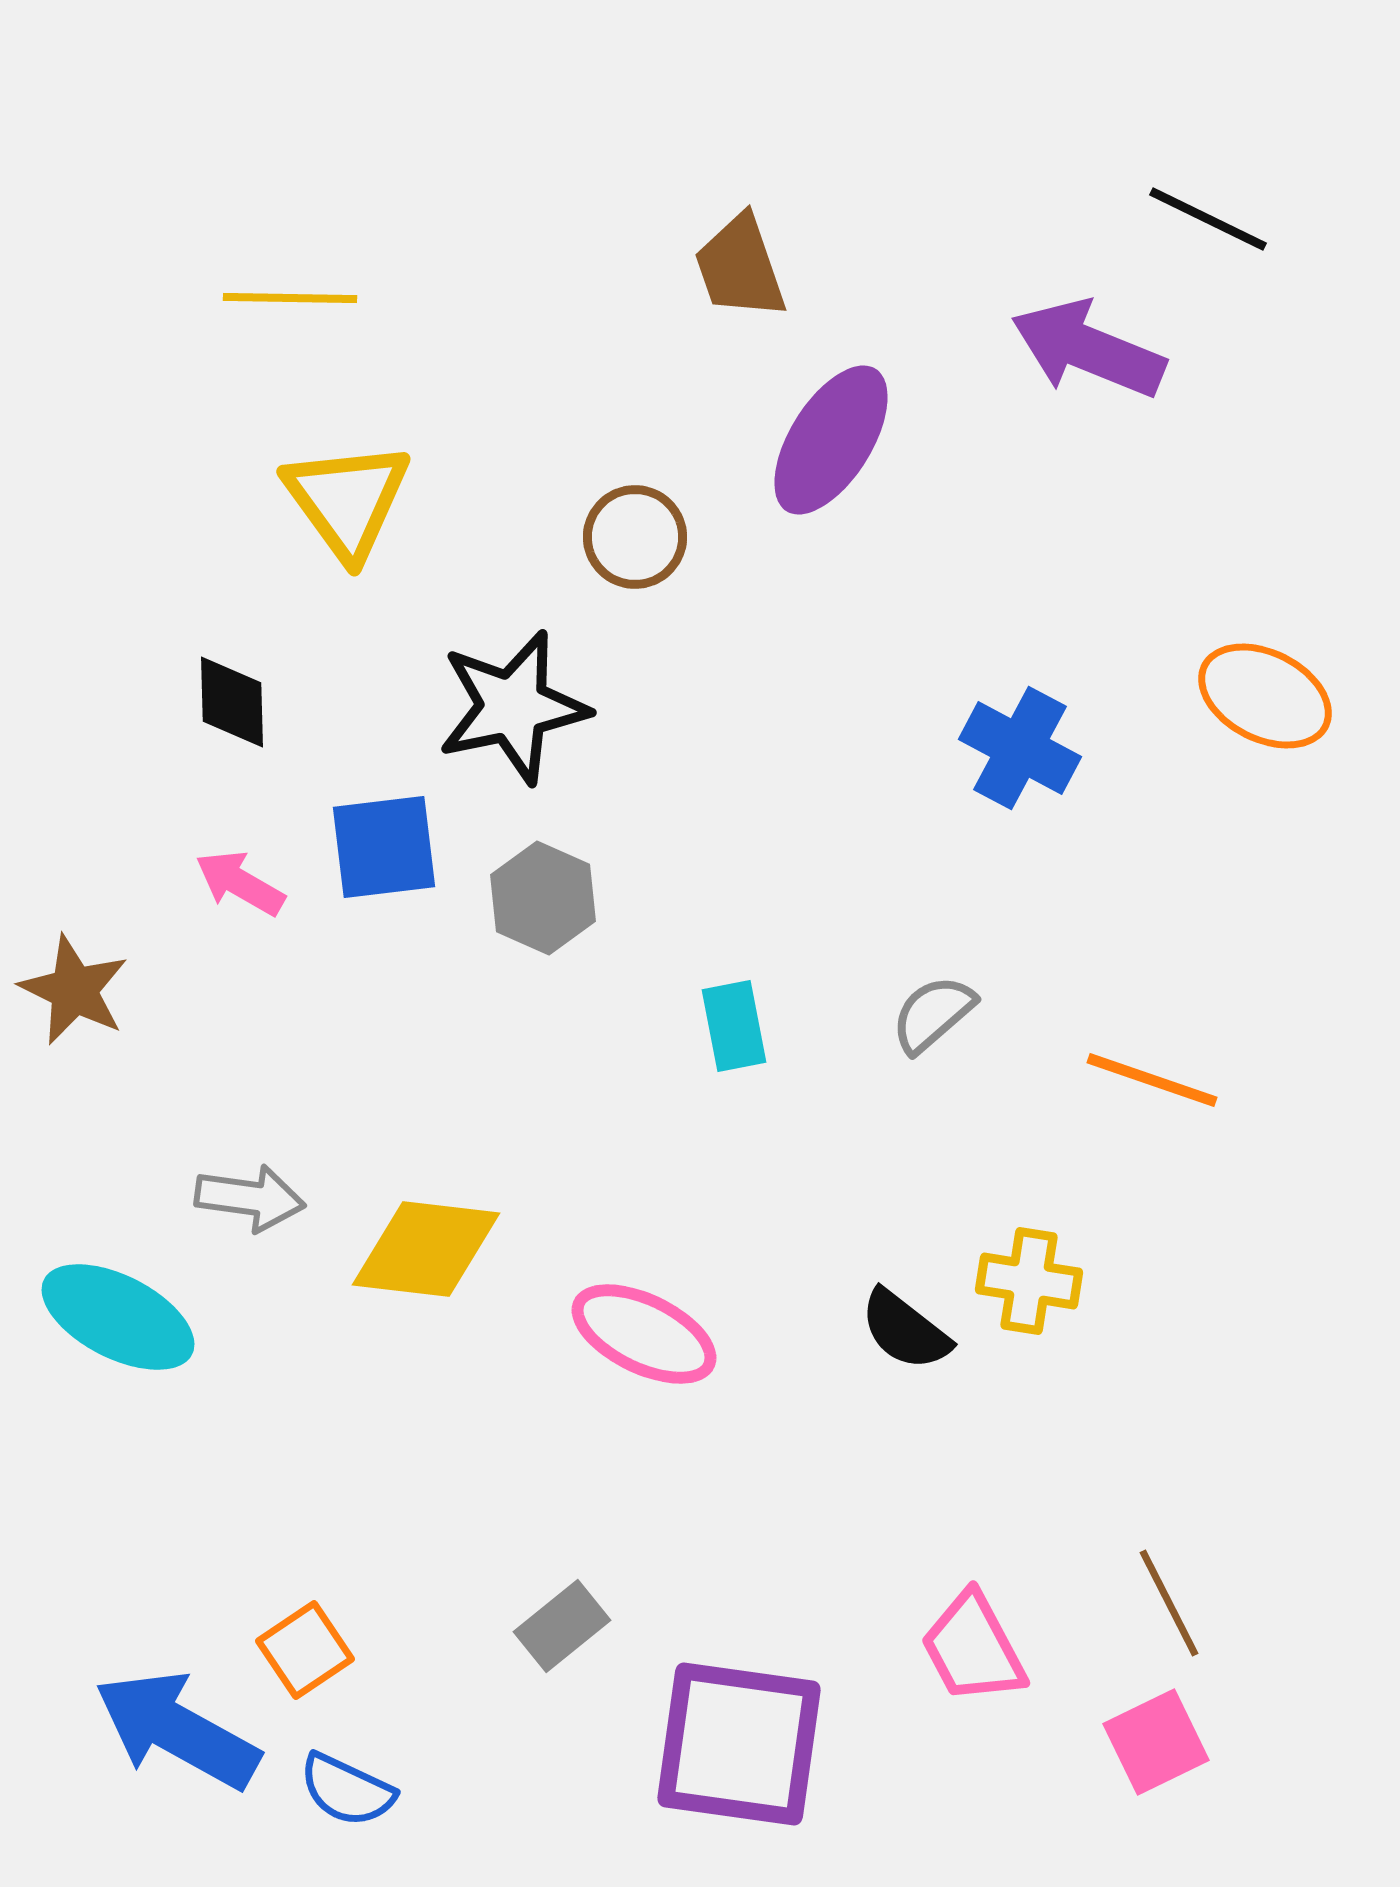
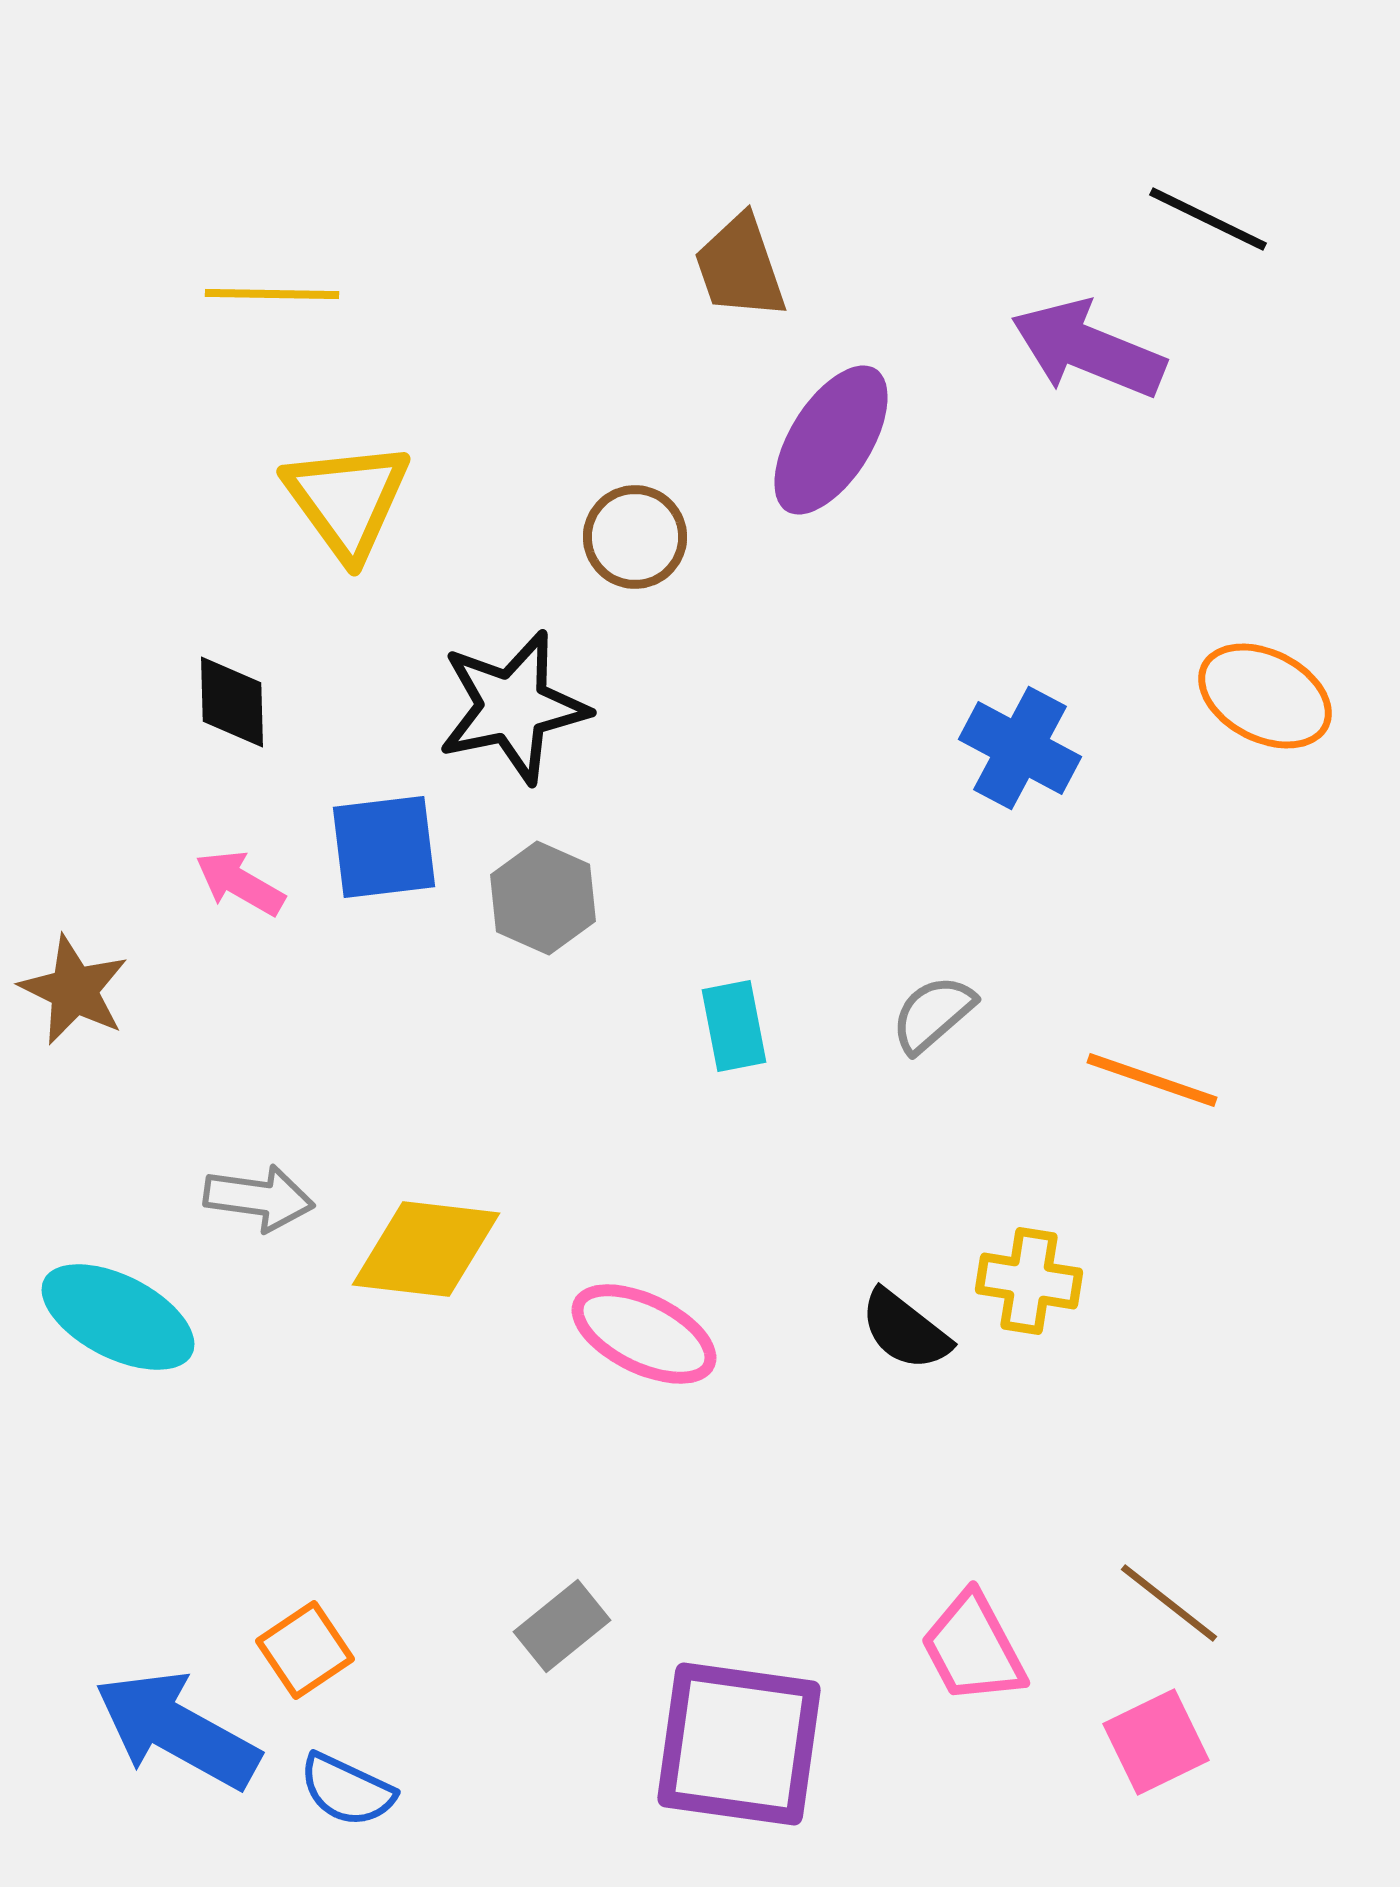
yellow line: moved 18 px left, 4 px up
gray arrow: moved 9 px right
brown line: rotated 25 degrees counterclockwise
